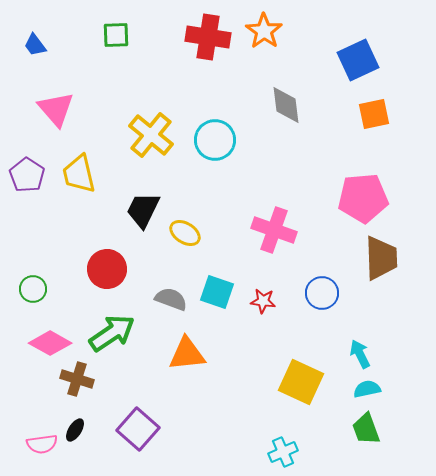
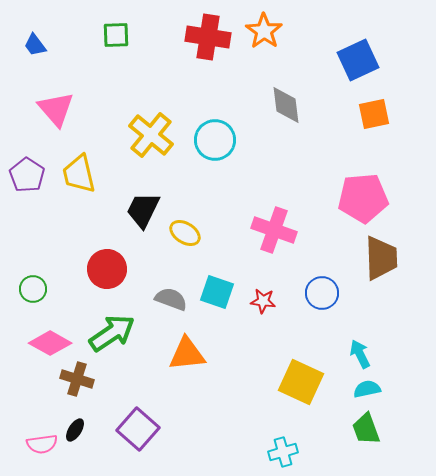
cyan cross: rotated 8 degrees clockwise
